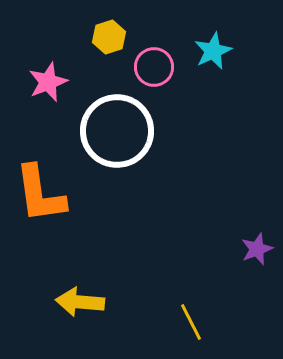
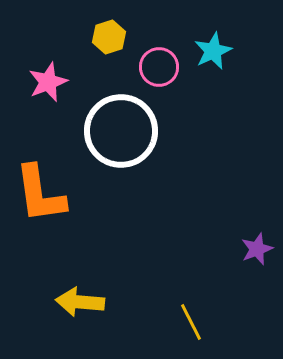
pink circle: moved 5 px right
white circle: moved 4 px right
